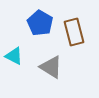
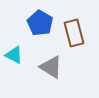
brown rectangle: moved 1 px down
cyan triangle: moved 1 px up
